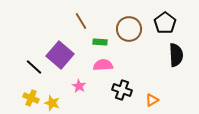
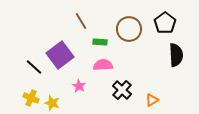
purple square: rotated 12 degrees clockwise
black cross: rotated 24 degrees clockwise
